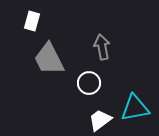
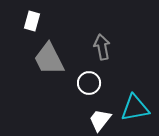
white trapezoid: rotated 15 degrees counterclockwise
